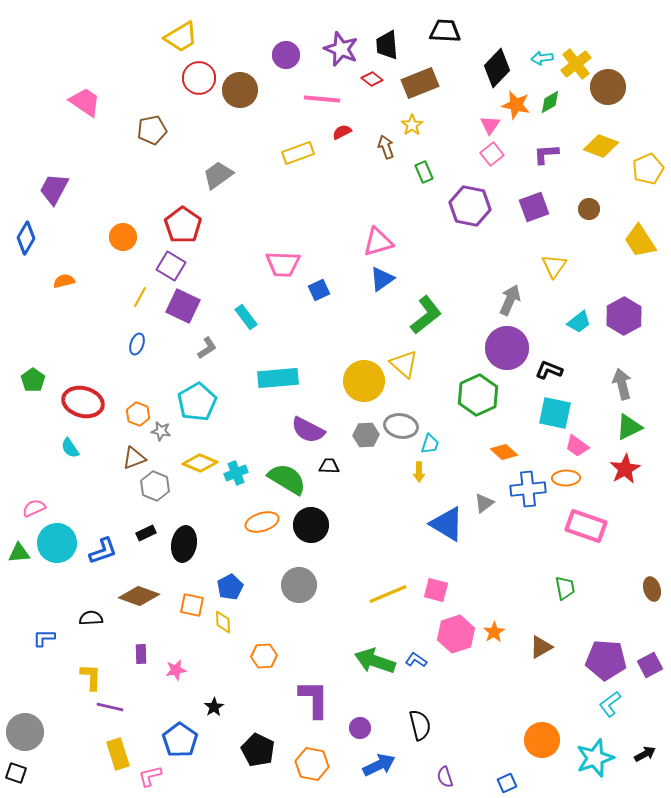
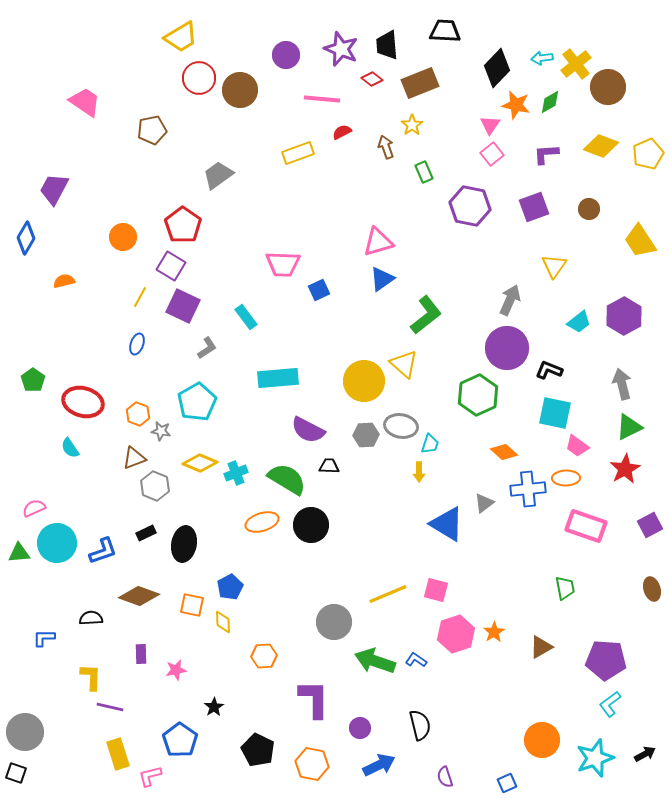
yellow pentagon at (648, 169): moved 15 px up
gray circle at (299, 585): moved 35 px right, 37 px down
purple square at (650, 665): moved 140 px up
